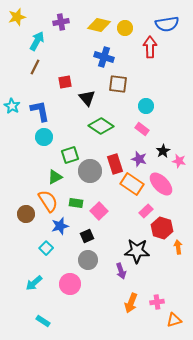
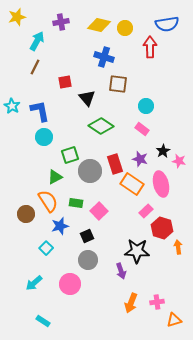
purple star at (139, 159): moved 1 px right
pink ellipse at (161, 184): rotated 30 degrees clockwise
